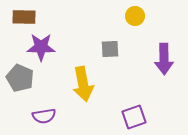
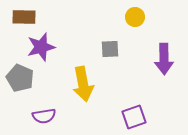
yellow circle: moved 1 px down
purple star: rotated 16 degrees counterclockwise
